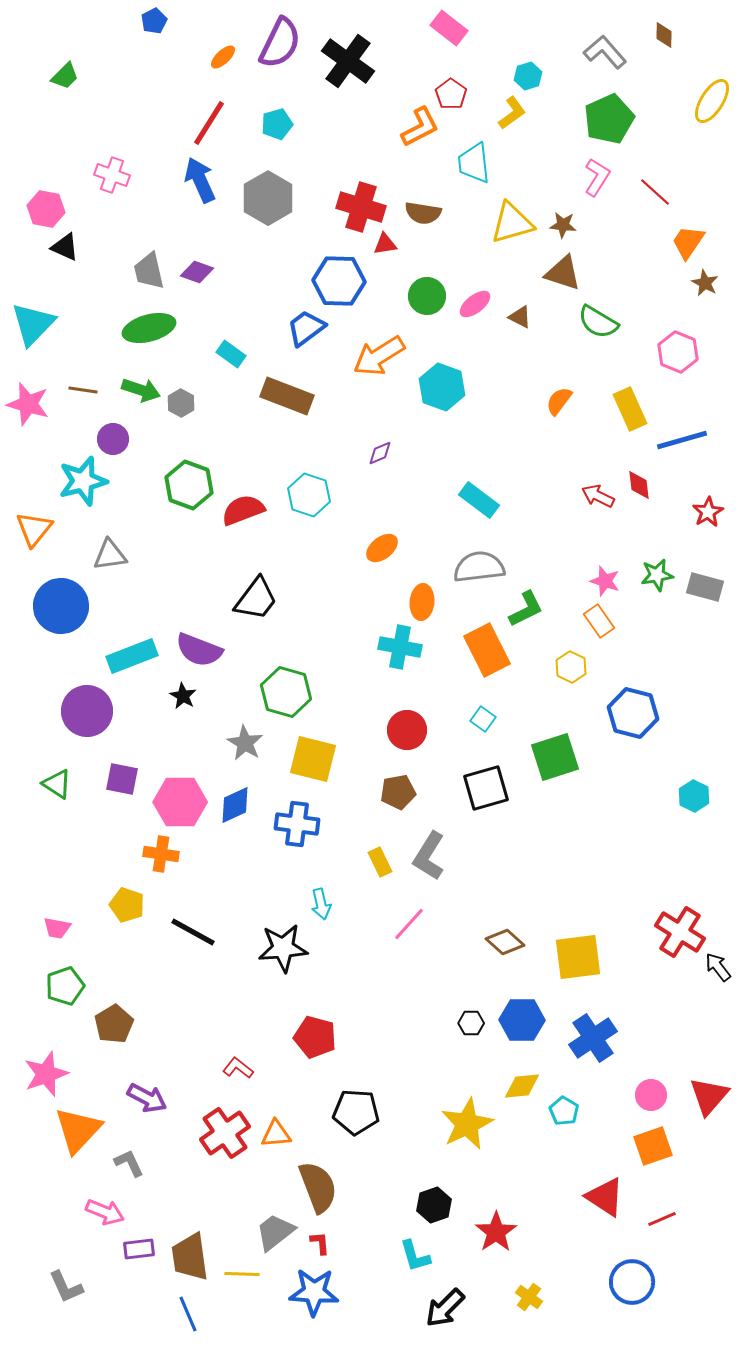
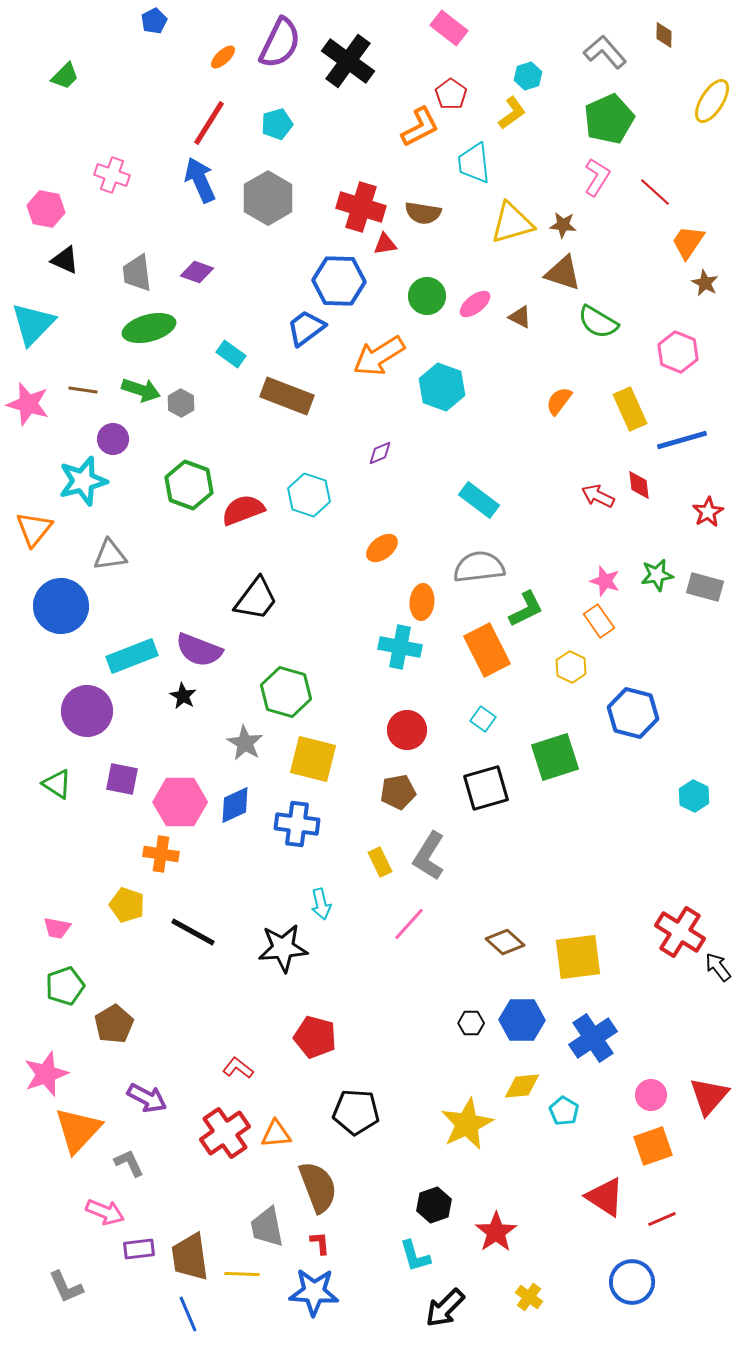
black triangle at (65, 247): moved 13 px down
gray trapezoid at (149, 271): moved 12 px left, 2 px down; rotated 6 degrees clockwise
gray trapezoid at (275, 1232): moved 8 px left, 5 px up; rotated 63 degrees counterclockwise
